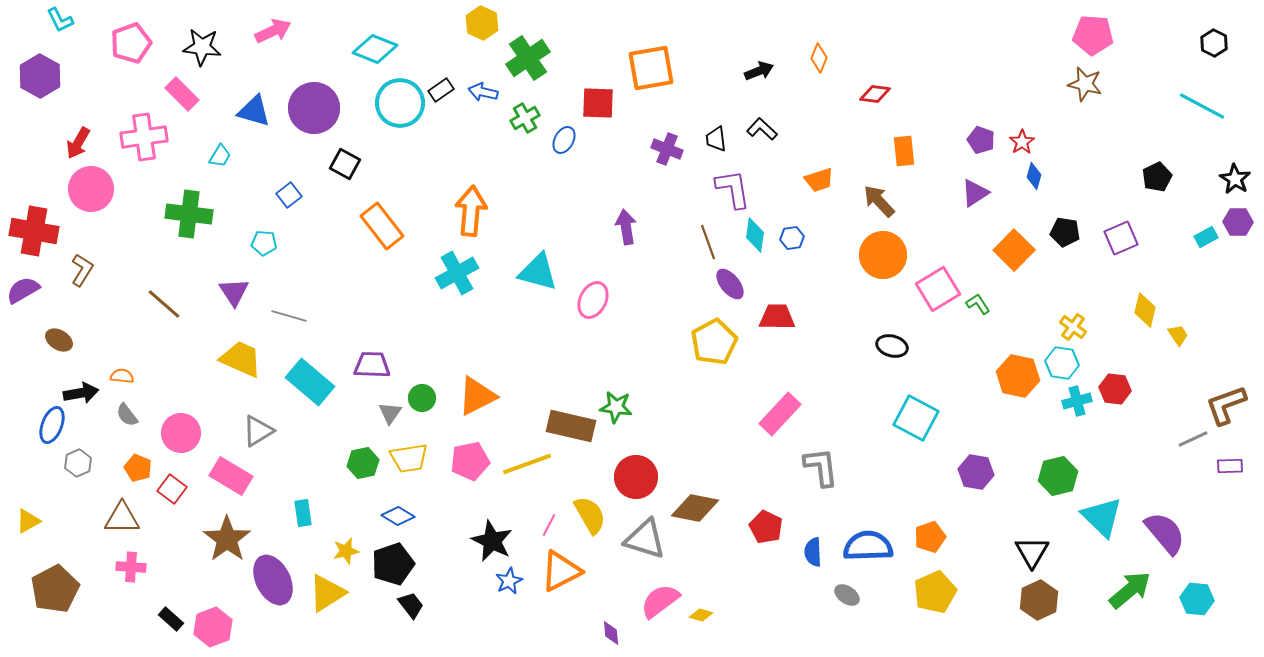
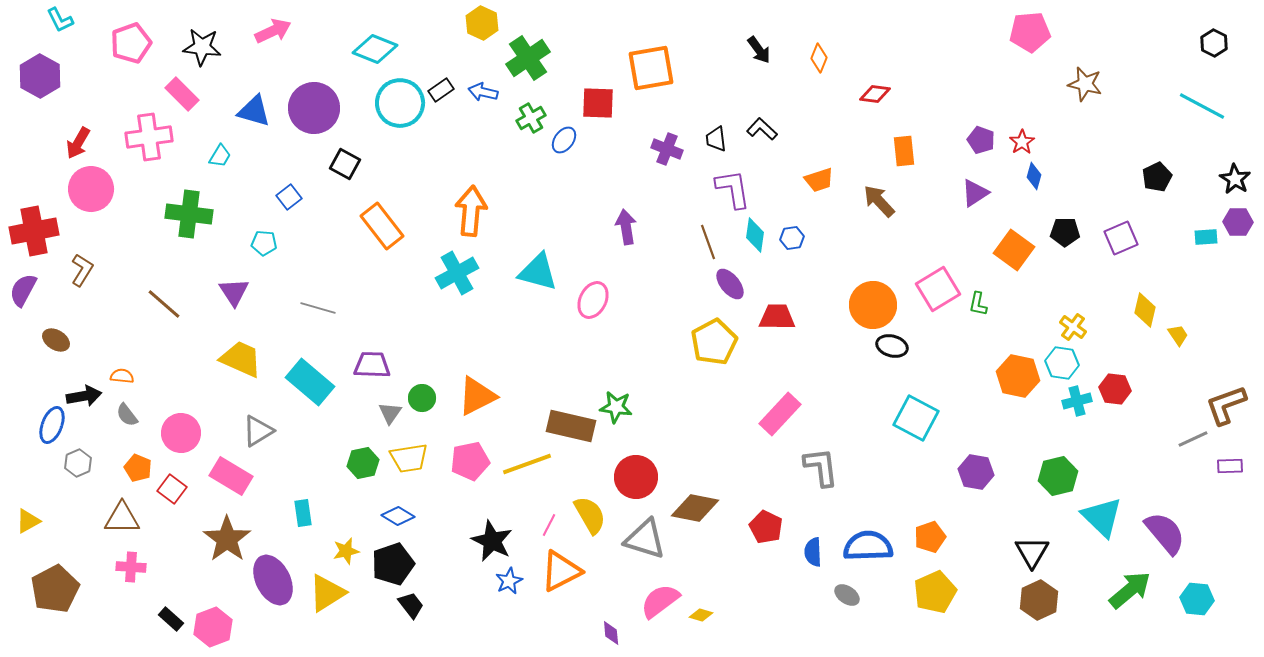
pink pentagon at (1093, 35): moved 63 px left, 3 px up; rotated 9 degrees counterclockwise
black arrow at (759, 71): moved 21 px up; rotated 76 degrees clockwise
green cross at (525, 118): moved 6 px right
pink cross at (144, 137): moved 5 px right
blue ellipse at (564, 140): rotated 8 degrees clockwise
blue square at (289, 195): moved 2 px down
red cross at (34, 231): rotated 21 degrees counterclockwise
black pentagon at (1065, 232): rotated 8 degrees counterclockwise
cyan rectangle at (1206, 237): rotated 25 degrees clockwise
orange square at (1014, 250): rotated 9 degrees counterclockwise
orange circle at (883, 255): moved 10 px left, 50 px down
purple semicircle at (23, 290): rotated 32 degrees counterclockwise
green L-shape at (978, 304): rotated 135 degrees counterclockwise
gray line at (289, 316): moved 29 px right, 8 px up
brown ellipse at (59, 340): moved 3 px left
black arrow at (81, 393): moved 3 px right, 3 px down
